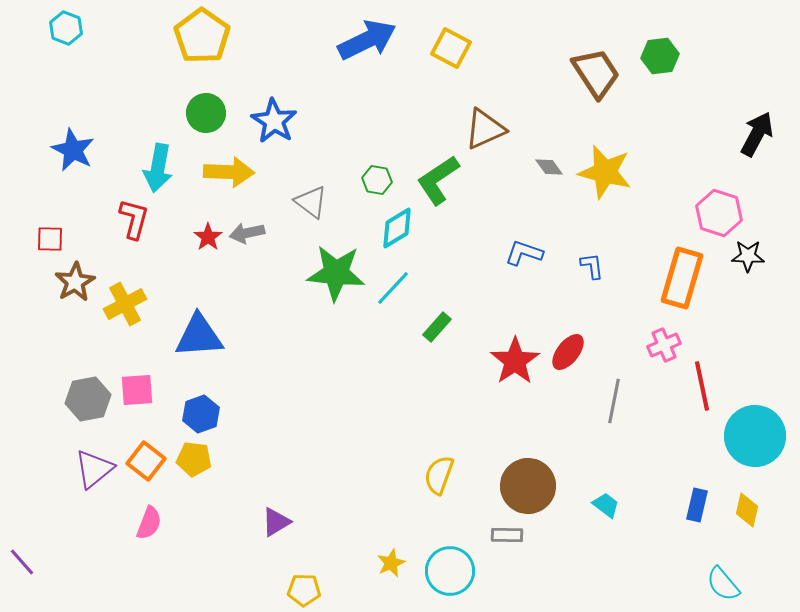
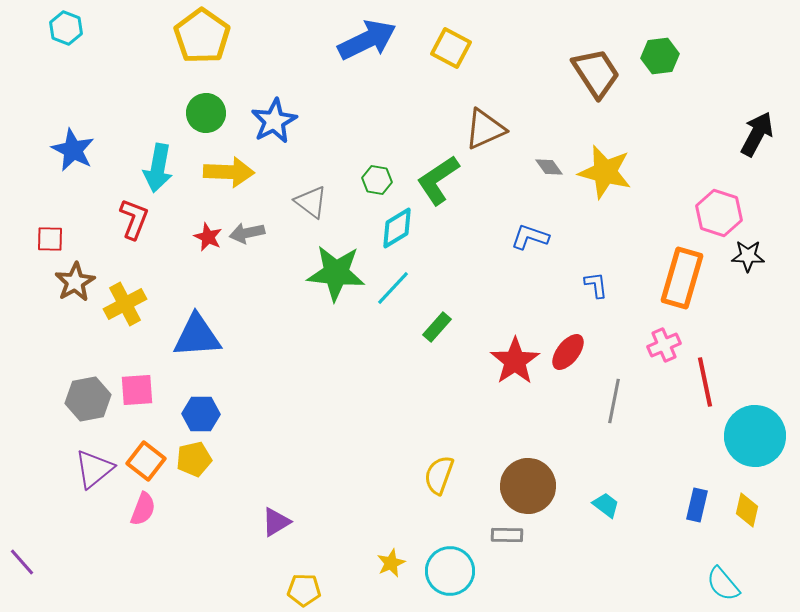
blue star at (274, 121): rotated 12 degrees clockwise
red L-shape at (134, 219): rotated 6 degrees clockwise
red star at (208, 237): rotated 12 degrees counterclockwise
blue L-shape at (524, 253): moved 6 px right, 16 px up
blue L-shape at (592, 266): moved 4 px right, 19 px down
blue triangle at (199, 336): moved 2 px left
red line at (702, 386): moved 3 px right, 4 px up
blue hexagon at (201, 414): rotated 21 degrees clockwise
yellow pentagon at (194, 459): rotated 20 degrees counterclockwise
pink semicircle at (149, 523): moved 6 px left, 14 px up
